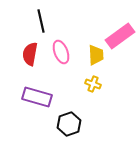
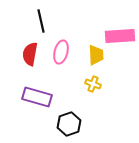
pink rectangle: rotated 32 degrees clockwise
pink ellipse: rotated 35 degrees clockwise
